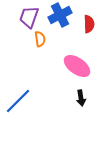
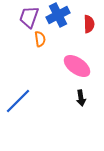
blue cross: moved 2 px left
